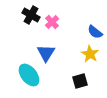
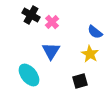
blue triangle: moved 5 px right, 2 px up
